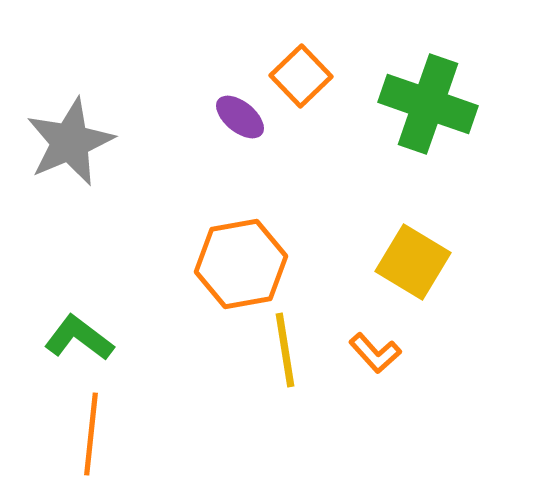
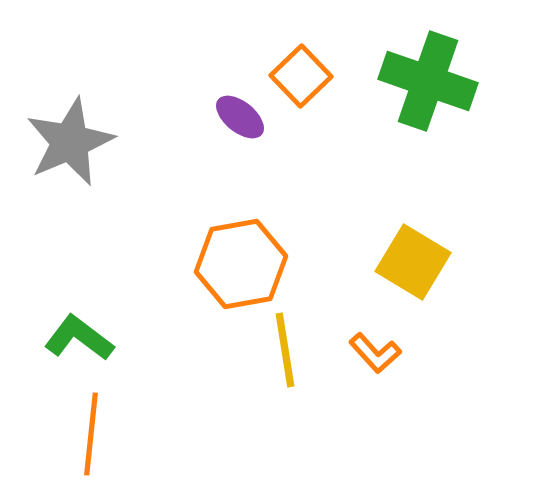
green cross: moved 23 px up
